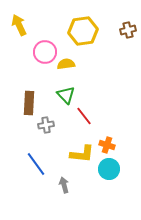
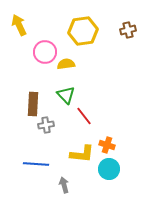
brown rectangle: moved 4 px right, 1 px down
blue line: rotated 50 degrees counterclockwise
